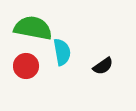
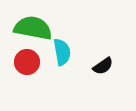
red circle: moved 1 px right, 4 px up
